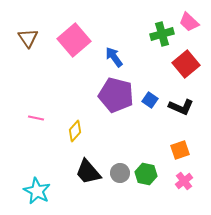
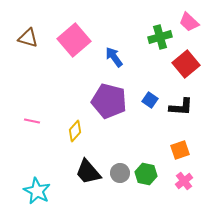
green cross: moved 2 px left, 3 px down
brown triangle: rotated 40 degrees counterclockwise
purple pentagon: moved 7 px left, 6 px down
black L-shape: rotated 20 degrees counterclockwise
pink line: moved 4 px left, 3 px down
